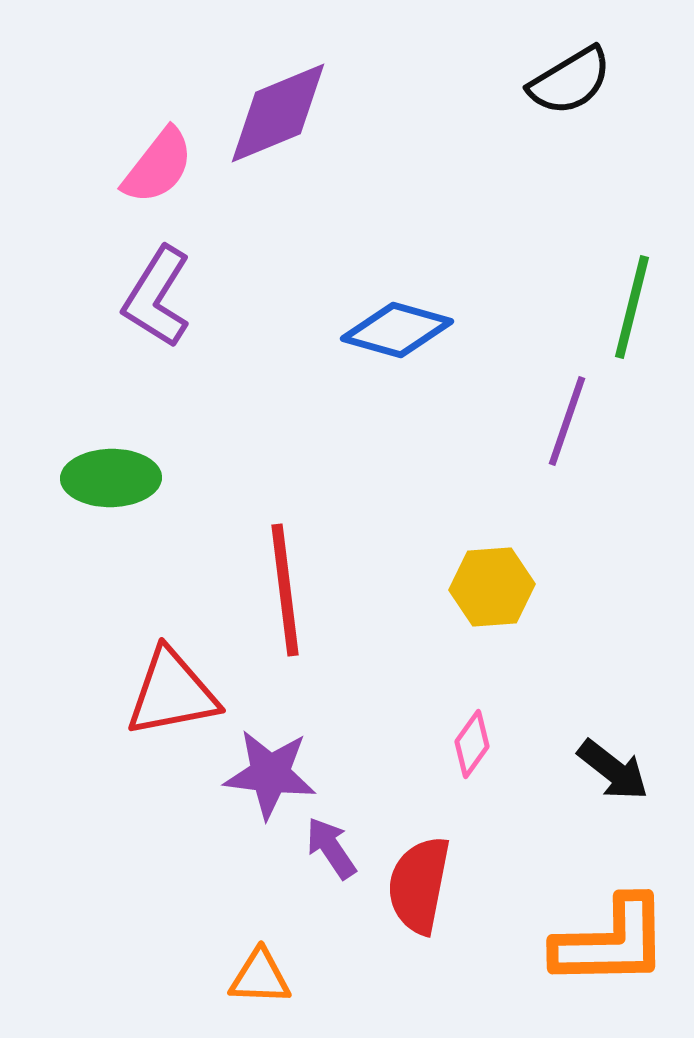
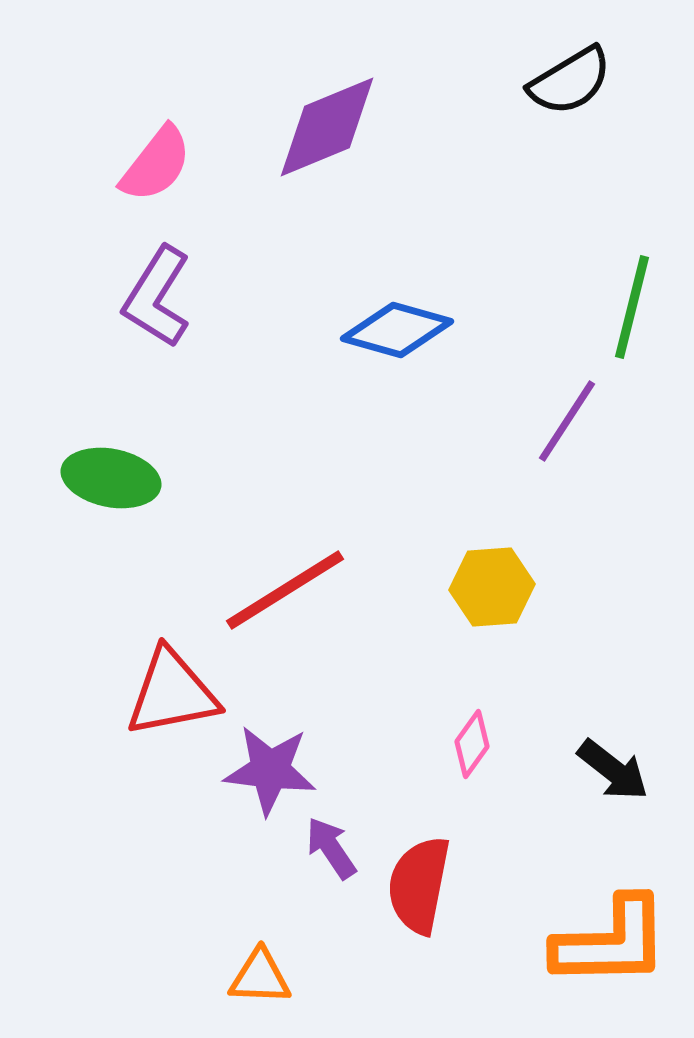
purple diamond: moved 49 px right, 14 px down
pink semicircle: moved 2 px left, 2 px up
purple line: rotated 14 degrees clockwise
green ellipse: rotated 12 degrees clockwise
red line: rotated 65 degrees clockwise
purple star: moved 4 px up
